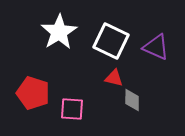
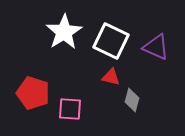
white star: moved 5 px right
red triangle: moved 3 px left, 1 px up
gray diamond: rotated 15 degrees clockwise
pink square: moved 2 px left
